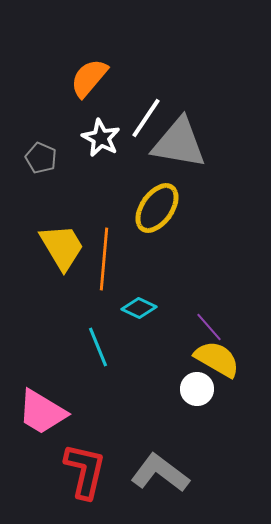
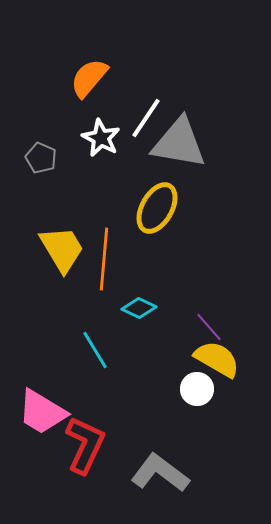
yellow ellipse: rotated 6 degrees counterclockwise
yellow trapezoid: moved 2 px down
cyan line: moved 3 px left, 3 px down; rotated 9 degrees counterclockwise
red L-shape: moved 26 px up; rotated 12 degrees clockwise
